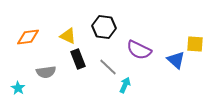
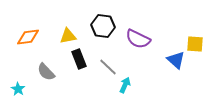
black hexagon: moved 1 px left, 1 px up
yellow triangle: rotated 36 degrees counterclockwise
purple semicircle: moved 1 px left, 11 px up
black rectangle: moved 1 px right
gray semicircle: rotated 54 degrees clockwise
cyan star: moved 1 px down
